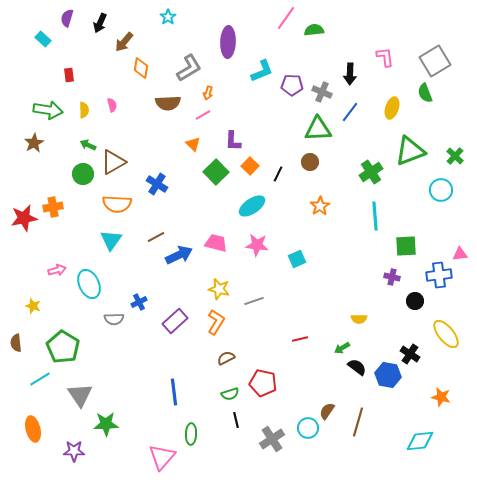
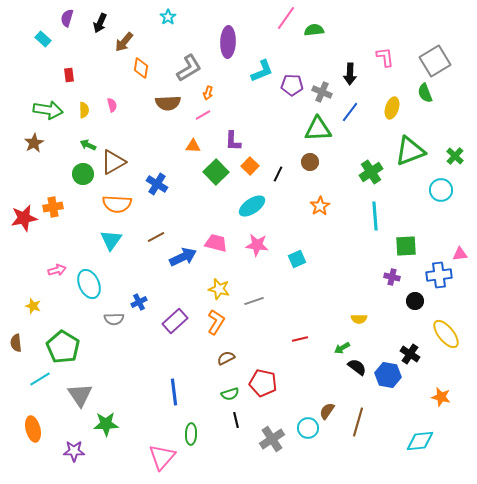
orange triangle at (193, 144): moved 2 px down; rotated 42 degrees counterclockwise
blue arrow at (179, 255): moved 4 px right, 2 px down
